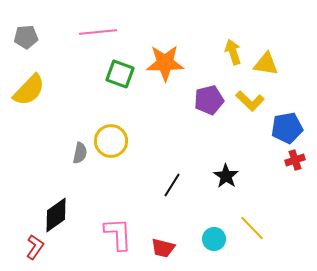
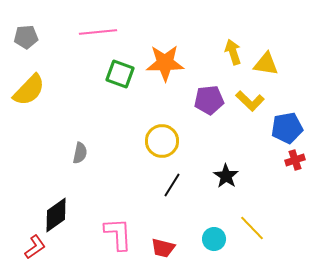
purple pentagon: rotated 8 degrees clockwise
yellow circle: moved 51 px right
red L-shape: rotated 20 degrees clockwise
